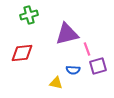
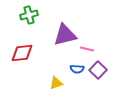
purple triangle: moved 2 px left, 1 px down
pink line: rotated 56 degrees counterclockwise
purple square: moved 4 px down; rotated 30 degrees counterclockwise
blue semicircle: moved 4 px right, 1 px up
yellow triangle: rotated 32 degrees counterclockwise
